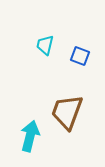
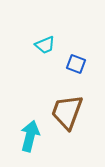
cyan trapezoid: rotated 125 degrees counterclockwise
blue square: moved 4 px left, 8 px down
